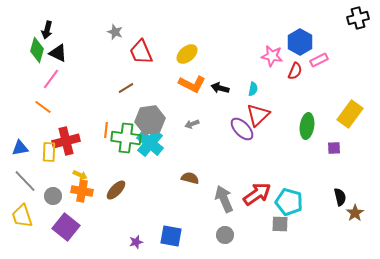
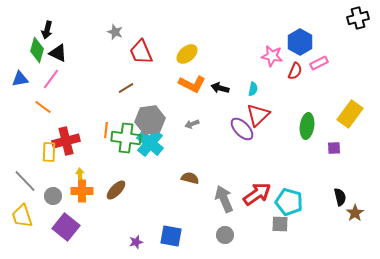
pink rectangle at (319, 60): moved 3 px down
blue triangle at (20, 148): moved 69 px up
yellow arrow at (80, 175): rotated 120 degrees counterclockwise
orange cross at (82, 191): rotated 10 degrees counterclockwise
